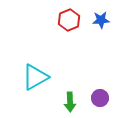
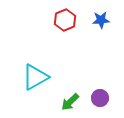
red hexagon: moved 4 px left
green arrow: rotated 48 degrees clockwise
